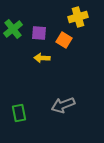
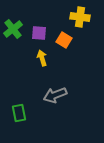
yellow cross: moved 2 px right; rotated 24 degrees clockwise
yellow arrow: rotated 70 degrees clockwise
gray arrow: moved 8 px left, 10 px up
